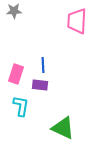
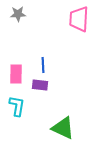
gray star: moved 4 px right, 3 px down
pink trapezoid: moved 2 px right, 2 px up
pink rectangle: rotated 18 degrees counterclockwise
cyan L-shape: moved 4 px left
